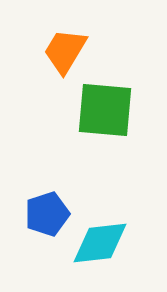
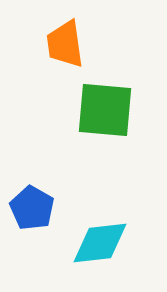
orange trapezoid: moved 7 px up; rotated 39 degrees counterclockwise
blue pentagon: moved 15 px left, 6 px up; rotated 24 degrees counterclockwise
